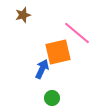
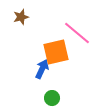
brown star: moved 2 px left, 2 px down
orange square: moved 2 px left
